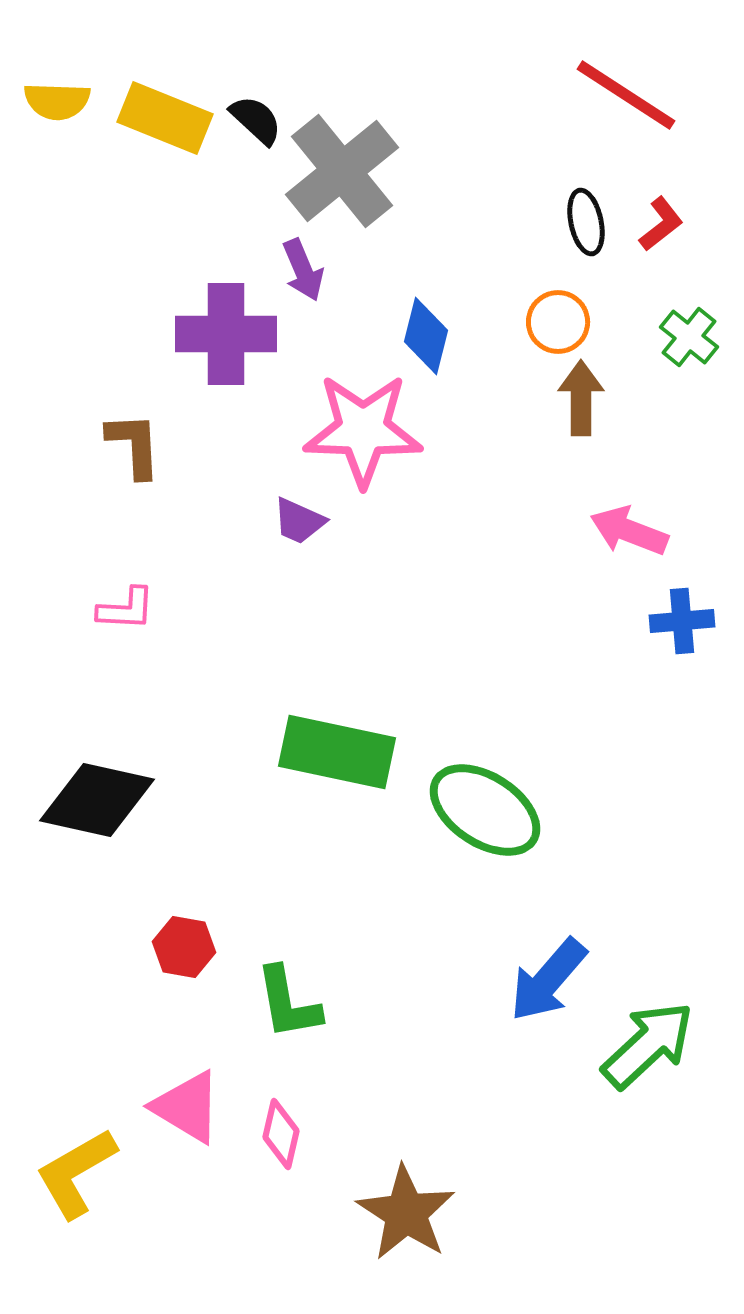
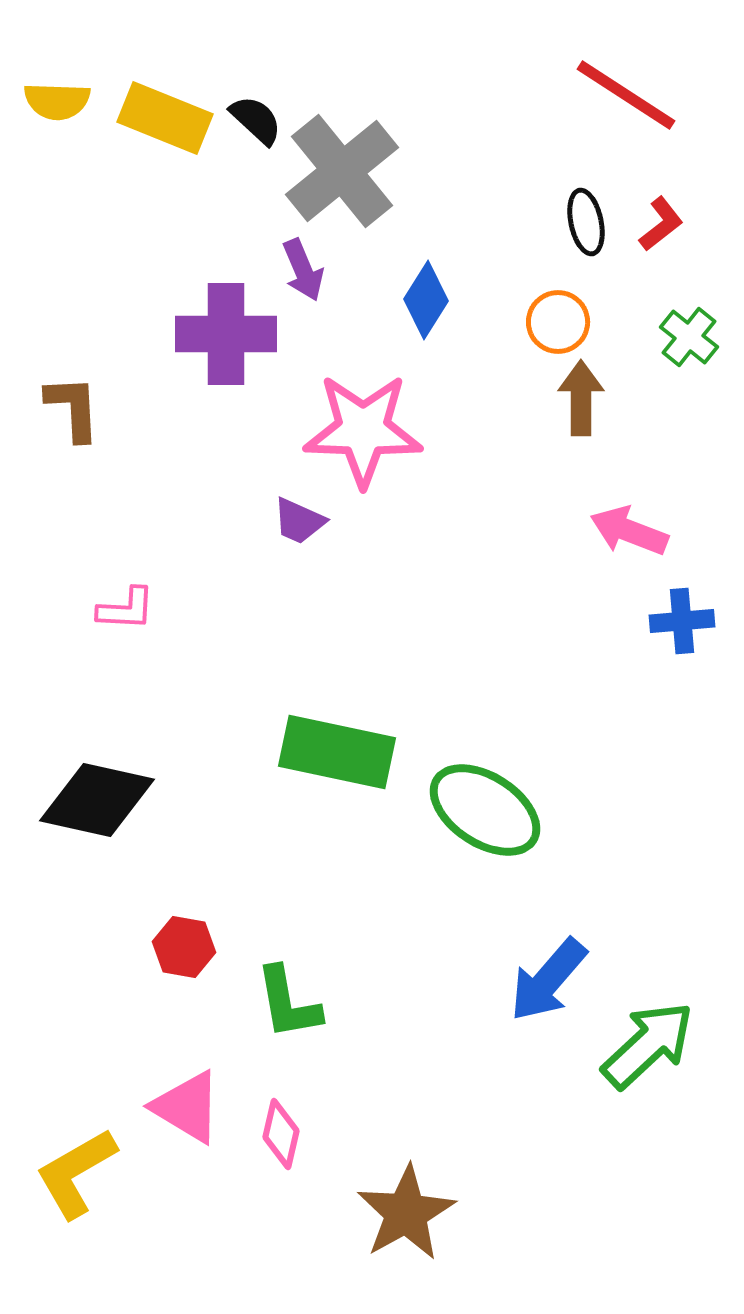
blue diamond: moved 36 px up; rotated 18 degrees clockwise
brown L-shape: moved 61 px left, 37 px up
brown star: rotated 10 degrees clockwise
